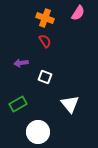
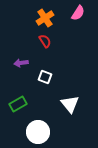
orange cross: rotated 36 degrees clockwise
